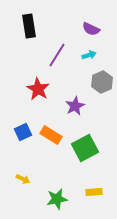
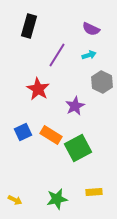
black rectangle: rotated 25 degrees clockwise
gray hexagon: rotated 10 degrees counterclockwise
green square: moved 7 px left
yellow arrow: moved 8 px left, 21 px down
